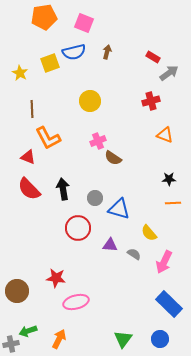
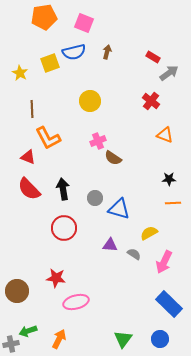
red cross: rotated 36 degrees counterclockwise
red circle: moved 14 px left
yellow semicircle: rotated 102 degrees clockwise
